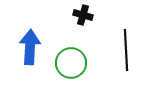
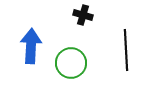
blue arrow: moved 1 px right, 1 px up
